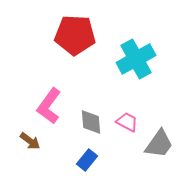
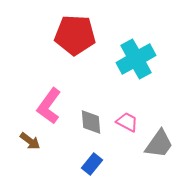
blue rectangle: moved 5 px right, 4 px down
